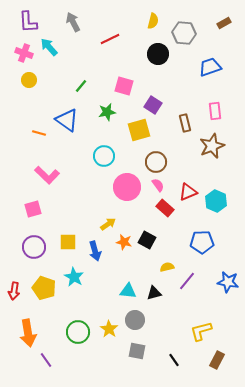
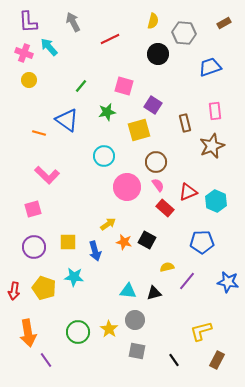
cyan star at (74, 277): rotated 24 degrees counterclockwise
